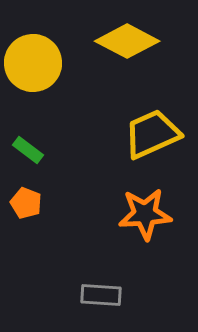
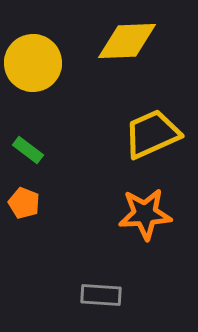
yellow diamond: rotated 30 degrees counterclockwise
orange pentagon: moved 2 px left
